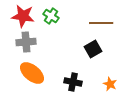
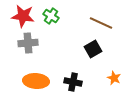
brown line: rotated 25 degrees clockwise
gray cross: moved 2 px right, 1 px down
orange ellipse: moved 4 px right, 8 px down; rotated 35 degrees counterclockwise
orange star: moved 4 px right, 6 px up
